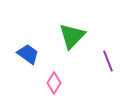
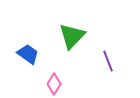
pink diamond: moved 1 px down
